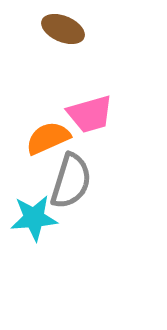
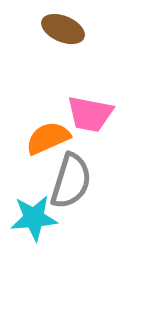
pink trapezoid: rotated 27 degrees clockwise
